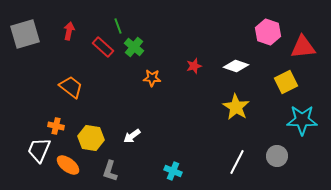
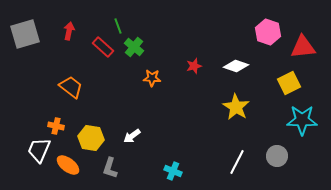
yellow square: moved 3 px right, 1 px down
gray L-shape: moved 3 px up
